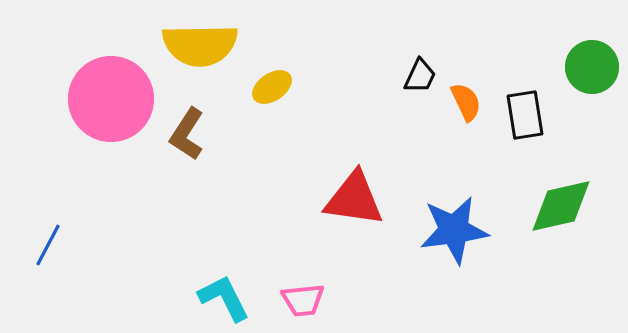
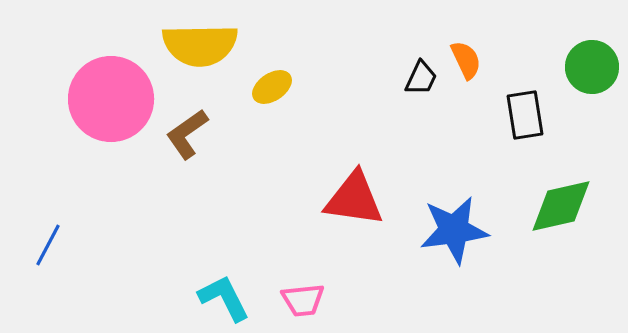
black trapezoid: moved 1 px right, 2 px down
orange semicircle: moved 42 px up
brown L-shape: rotated 22 degrees clockwise
